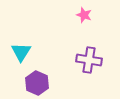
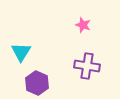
pink star: moved 1 px left, 10 px down
purple cross: moved 2 px left, 6 px down
